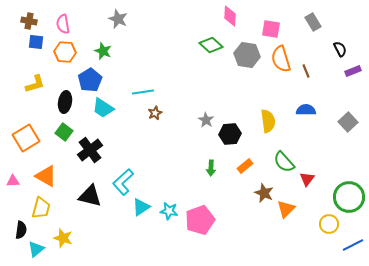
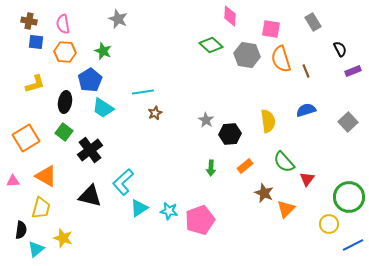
blue semicircle at (306, 110): rotated 18 degrees counterclockwise
cyan triangle at (141, 207): moved 2 px left, 1 px down
